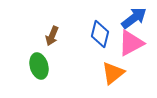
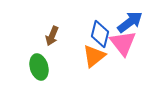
blue arrow: moved 4 px left, 4 px down
pink triangle: moved 8 px left; rotated 40 degrees counterclockwise
green ellipse: moved 1 px down
orange triangle: moved 19 px left, 17 px up
